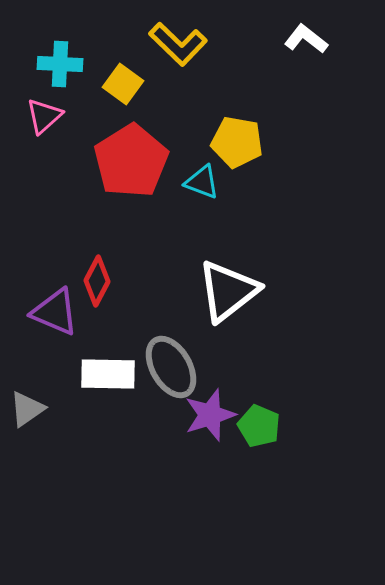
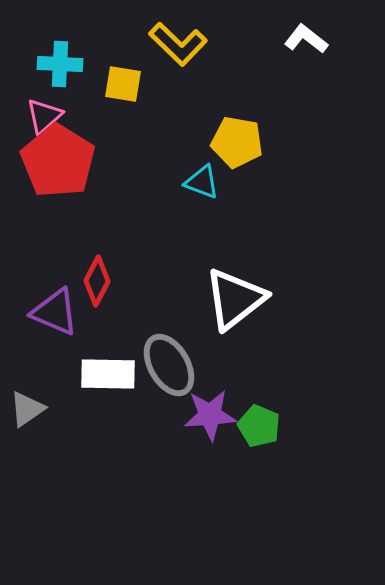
yellow square: rotated 27 degrees counterclockwise
red pentagon: moved 73 px left; rotated 8 degrees counterclockwise
white triangle: moved 7 px right, 8 px down
gray ellipse: moved 2 px left, 2 px up
purple star: rotated 14 degrees clockwise
